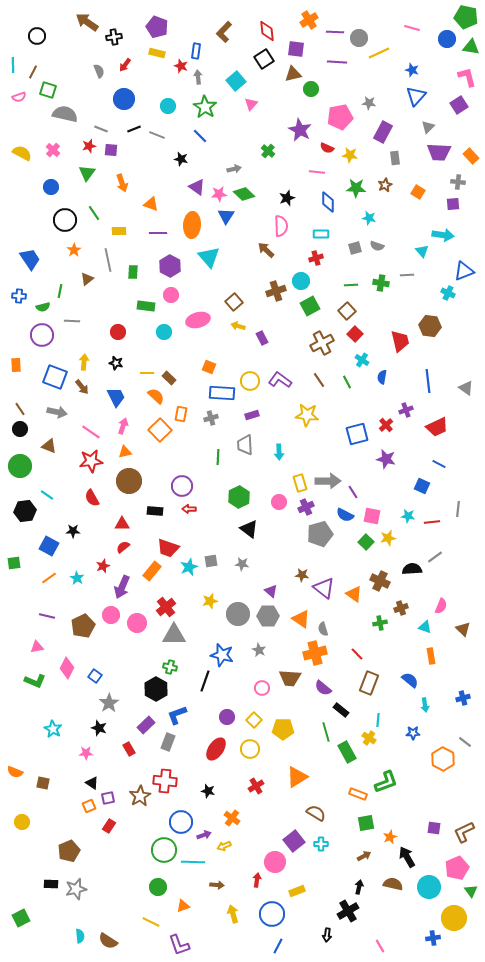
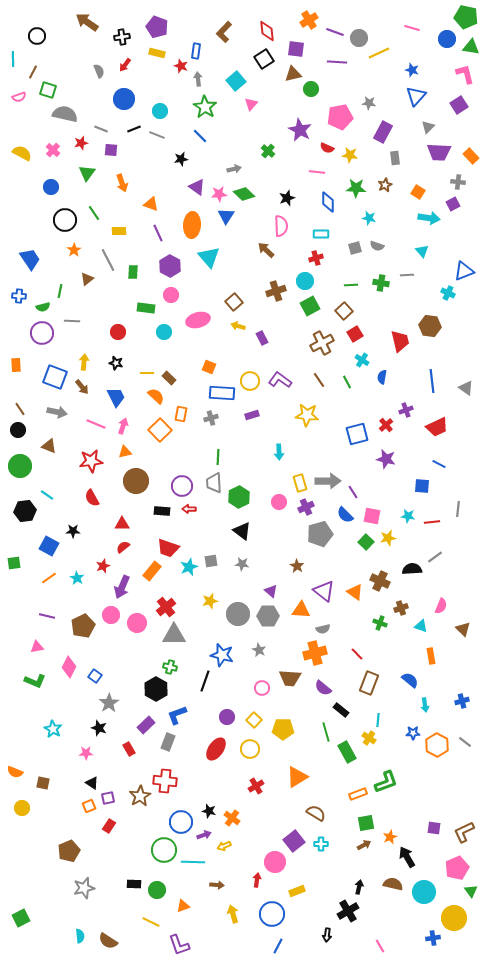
purple line at (335, 32): rotated 18 degrees clockwise
black cross at (114, 37): moved 8 px right
cyan line at (13, 65): moved 6 px up
gray arrow at (198, 77): moved 2 px down
pink L-shape at (467, 77): moved 2 px left, 3 px up
cyan circle at (168, 106): moved 8 px left, 5 px down
red star at (89, 146): moved 8 px left, 3 px up
black star at (181, 159): rotated 24 degrees counterclockwise
purple square at (453, 204): rotated 24 degrees counterclockwise
purple line at (158, 233): rotated 66 degrees clockwise
cyan arrow at (443, 235): moved 14 px left, 17 px up
gray line at (108, 260): rotated 15 degrees counterclockwise
cyan circle at (301, 281): moved 4 px right
green rectangle at (146, 306): moved 2 px down
brown square at (347, 311): moved 3 px left
red square at (355, 334): rotated 14 degrees clockwise
purple circle at (42, 335): moved 2 px up
blue line at (428, 381): moved 4 px right
black circle at (20, 429): moved 2 px left, 1 px down
pink line at (91, 432): moved 5 px right, 8 px up; rotated 12 degrees counterclockwise
gray trapezoid at (245, 445): moved 31 px left, 38 px down
brown circle at (129, 481): moved 7 px right
blue square at (422, 486): rotated 21 degrees counterclockwise
black rectangle at (155, 511): moved 7 px right
blue semicircle at (345, 515): rotated 18 degrees clockwise
black triangle at (249, 529): moved 7 px left, 2 px down
brown star at (302, 575): moved 5 px left, 9 px up; rotated 24 degrees clockwise
purple triangle at (324, 588): moved 3 px down
orange triangle at (354, 594): moved 1 px right, 2 px up
orange triangle at (301, 619): moved 9 px up; rotated 30 degrees counterclockwise
green cross at (380, 623): rotated 32 degrees clockwise
cyan triangle at (425, 627): moved 4 px left, 1 px up
gray semicircle at (323, 629): rotated 88 degrees counterclockwise
pink diamond at (67, 668): moved 2 px right, 1 px up
blue cross at (463, 698): moved 1 px left, 3 px down
orange hexagon at (443, 759): moved 6 px left, 14 px up
black star at (208, 791): moved 1 px right, 20 px down
orange rectangle at (358, 794): rotated 42 degrees counterclockwise
yellow circle at (22, 822): moved 14 px up
brown arrow at (364, 856): moved 11 px up
black rectangle at (51, 884): moved 83 px right
green circle at (158, 887): moved 1 px left, 3 px down
cyan circle at (429, 887): moved 5 px left, 5 px down
gray star at (76, 889): moved 8 px right, 1 px up
